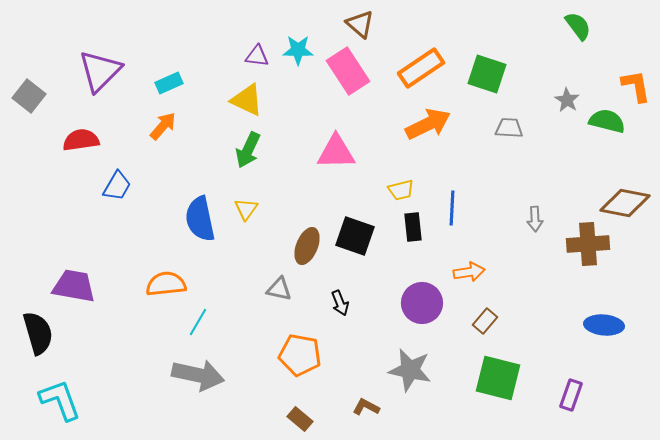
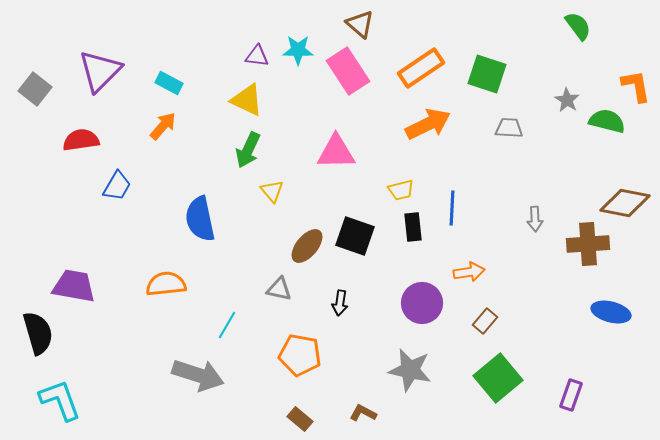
cyan rectangle at (169, 83): rotated 52 degrees clockwise
gray square at (29, 96): moved 6 px right, 7 px up
yellow triangle at (246, 209): moved 26 px right, 18 px up; rotated 15 degrees counterclockwise
brown ellipse at (307, 246): rotated 18 degrees clockwise
black arrow at (340, 303): rotated 30 degrees clockwise
cyan line at (198, 322): moved 29 px right, 3 px down
blue ellipse at (604, 325): moved 7 px right, 13 px up; rotated 9 degrees clockwise
gray arrow at (198, 375): rotated 6 degrees clockwise
green square at (498, 378): rotated 36 degrees clockwise
brown L-shape at (366, 407): moved 3 px left, 6 px down
